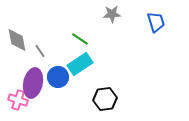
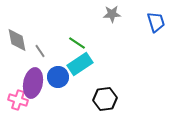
green line: moved 3 px left, 4 px down
